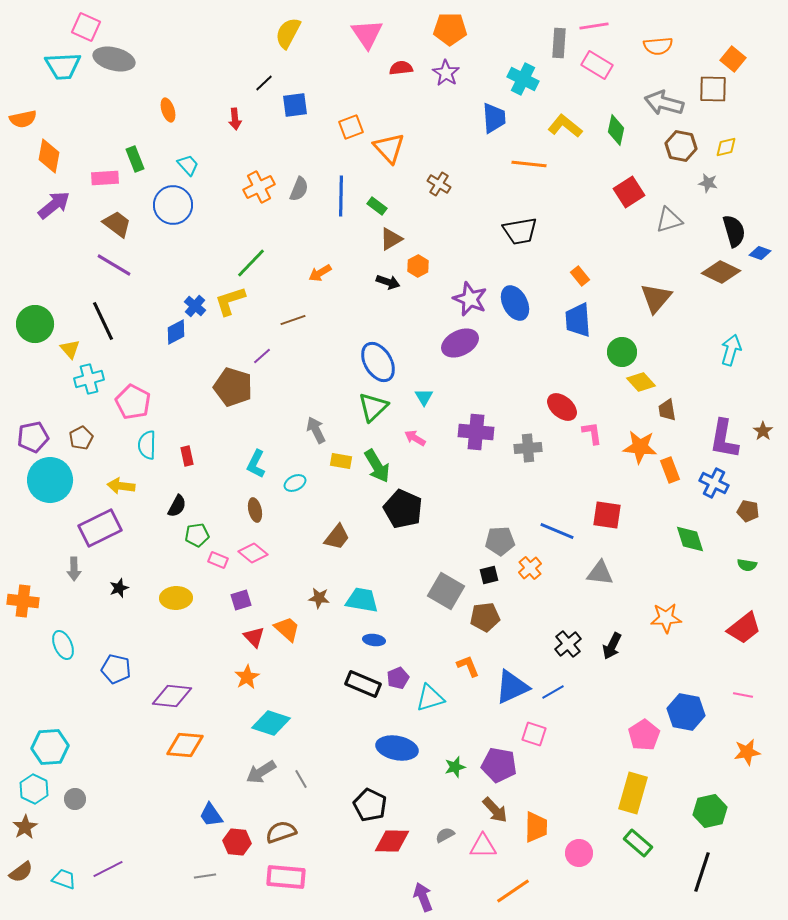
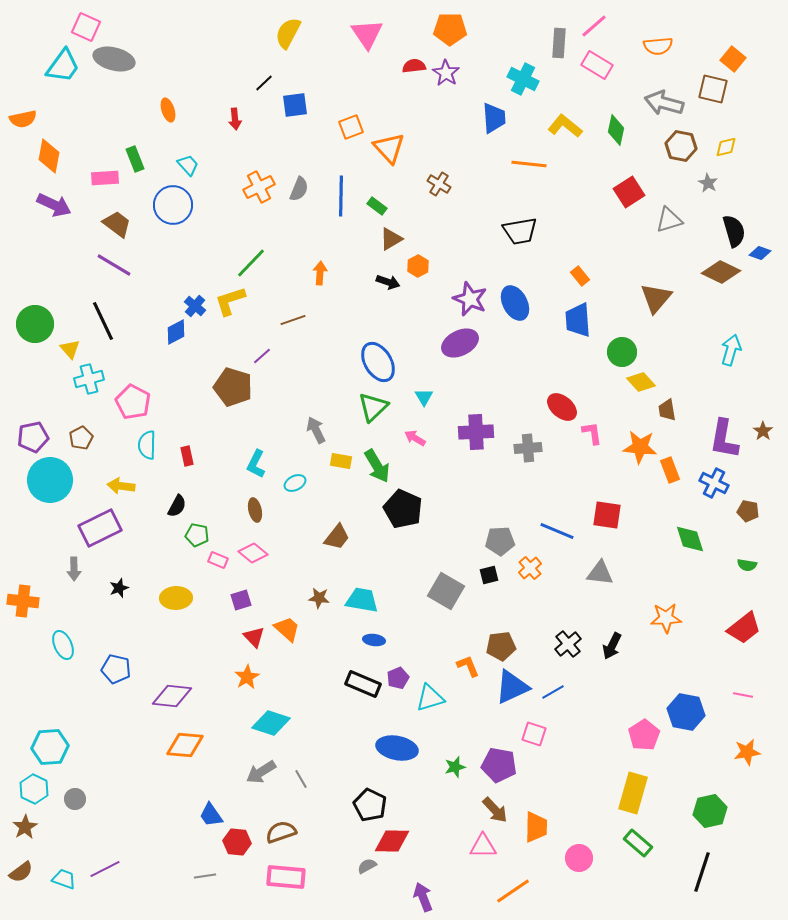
pink line at (594, 26): rotated 32 degrees counterclockwise
cyan trapezoid at (63, 66): rotated 51 degrees counterclockwise
red semicircle at (401, 68): moved 13 px right, 2 px up
brown square at (713, 89): rotated 12 degrees clockwise
gray star at (708, 183): rotated 18 degrees clockwise
purple arrow at (54, 205): rotated 64 degrees clockwise
orange arrow at (320, 273): rotated 125 degrees clockwise
purple cross at (476, 432): rotated 8 degrees counterclockwise
green pentagon at (197, 535): rotated 20 degrees clockwise
brown pentagon at (485, 617): moved 16 px right, 29 px down
gray semicircle at (445, 835): moved 78 px left, 31 px down
pink circle at (579, 853): moved 5 px down
purple line at (108, 869): moved 3 px left
